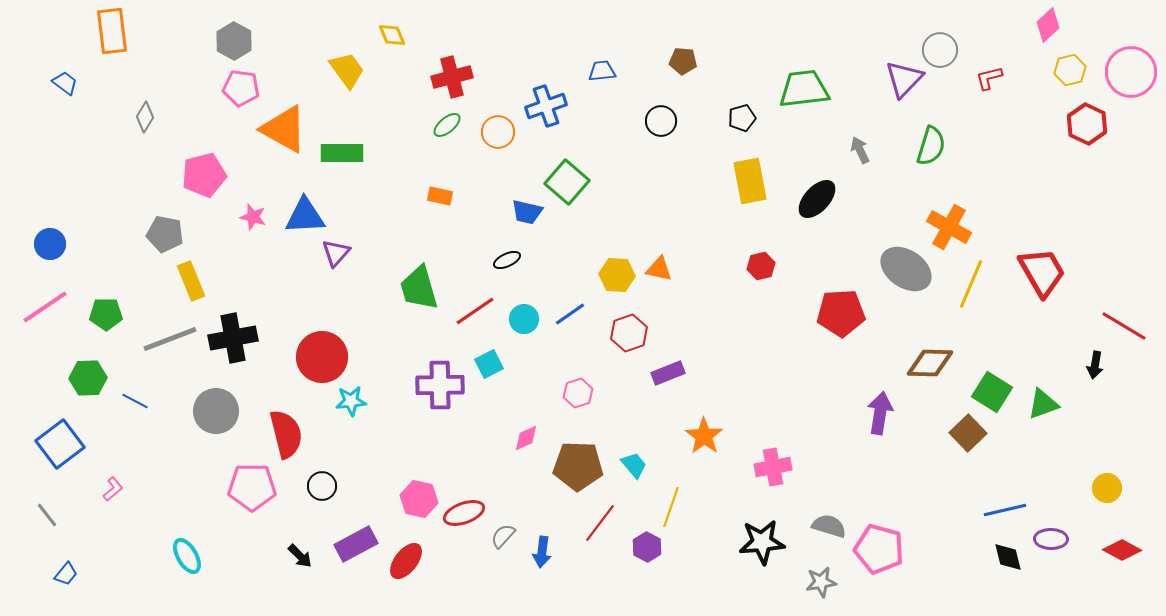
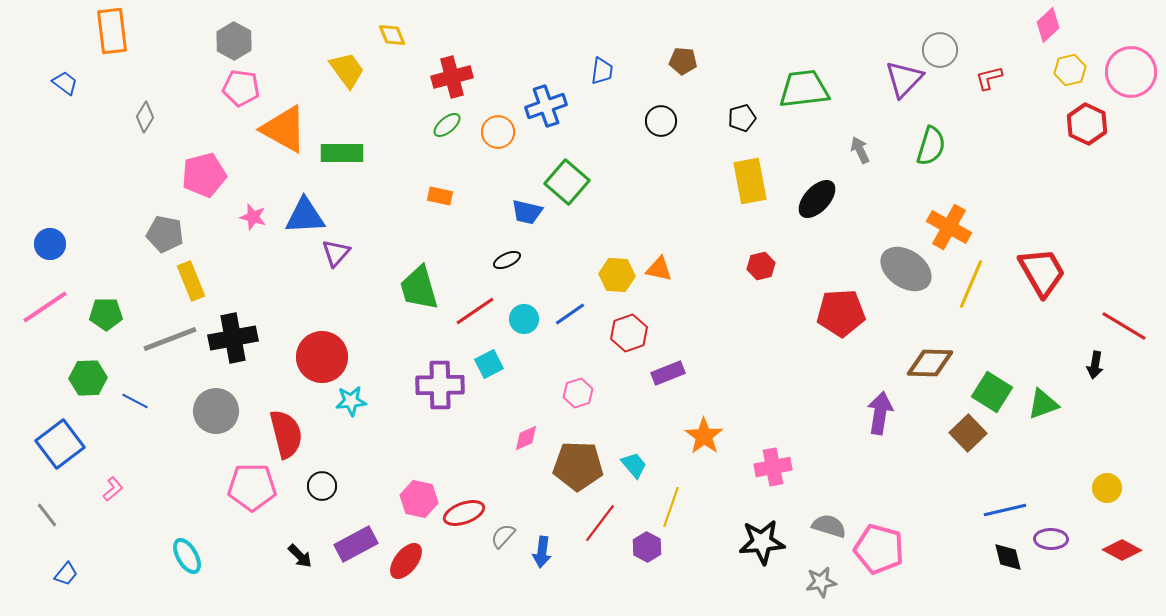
blue trapezoid at (602, 71): rotated 104 degrees clockwise
